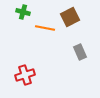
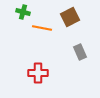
orange line: moved 3 px left
red cross: moved 13 px right, 2 px up; rotated 18 degrees clockwise
